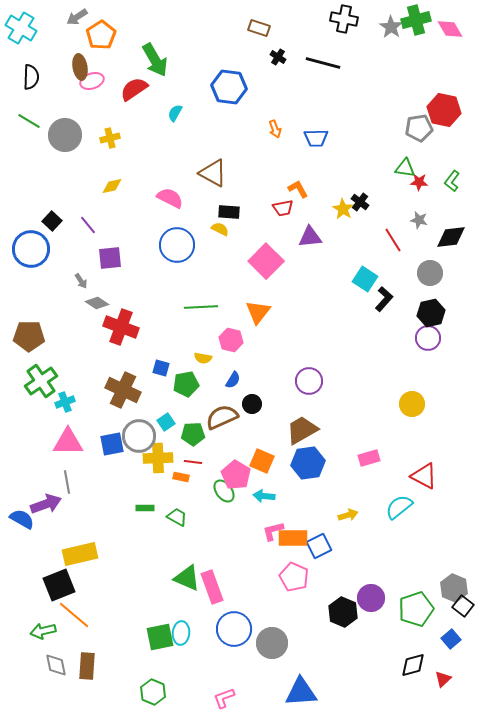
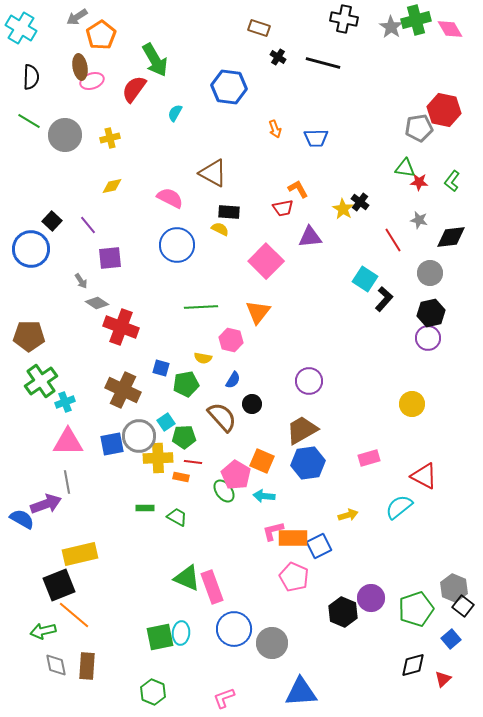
red semicircle at (134, 89): rotated 20 degrees counterclockwise
brown semicircle at (222, 417): rotated 72 degrees clockwise
green pentagon at (193, 434): moved 9 px left, 3 px down
